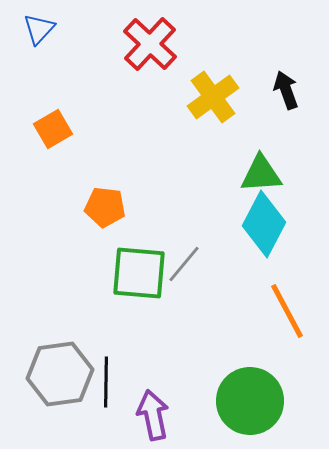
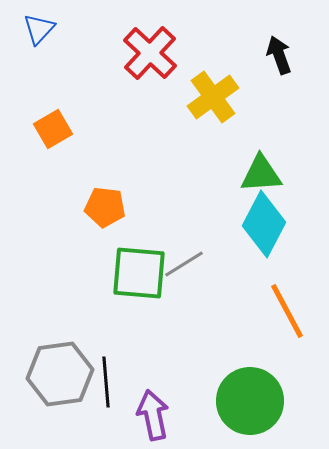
red cross: moved 9 px down
black arrow: moved 7 px left, 35 px up
gray line: rotated 18 degrees clockwise
black line: rotated 6 degrees counterclockwise
